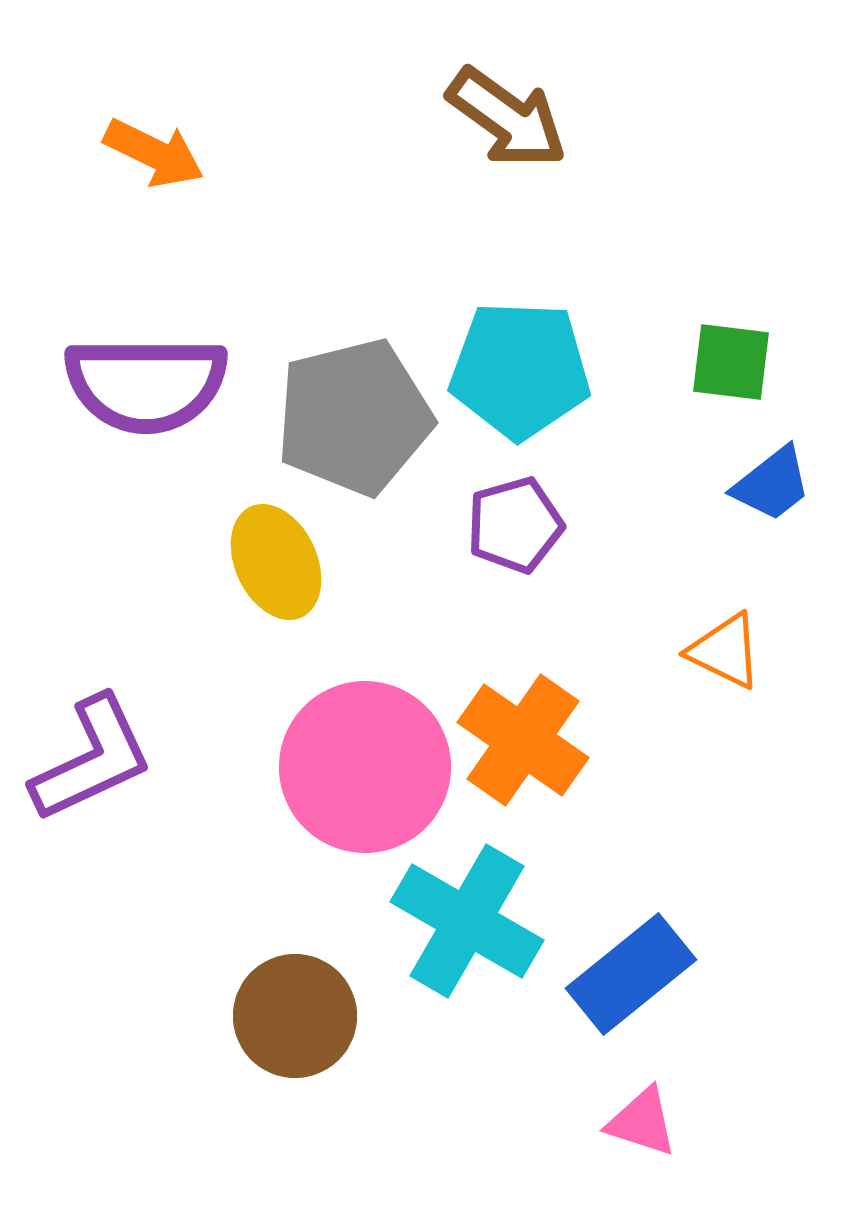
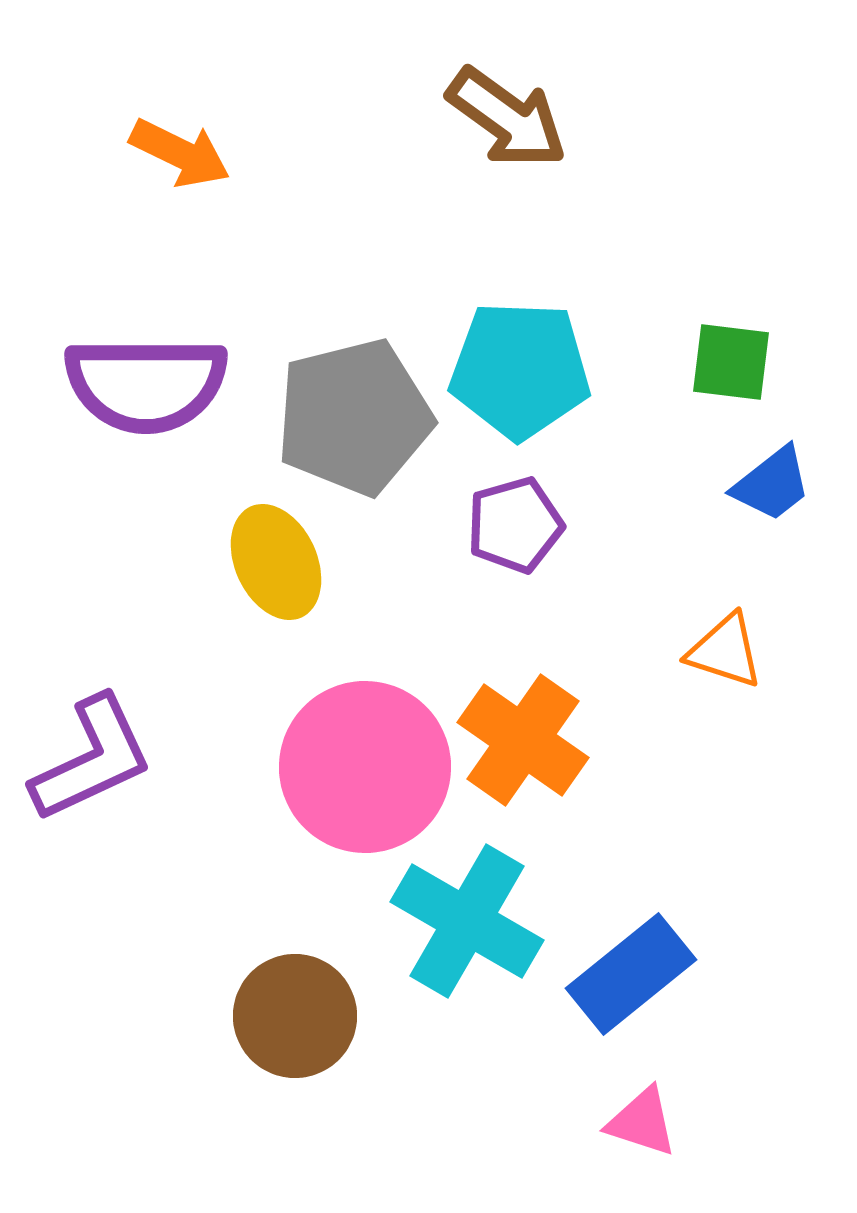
orange arrow: moved 26 px right
orange triangle: rotated 8 degrees counterclockwise
